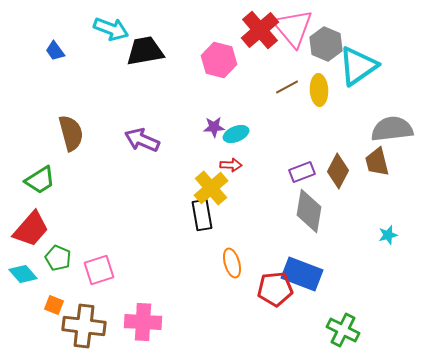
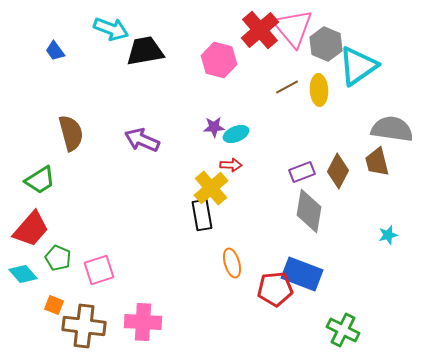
gray semicircle: rotated 15 degrees clockwise
